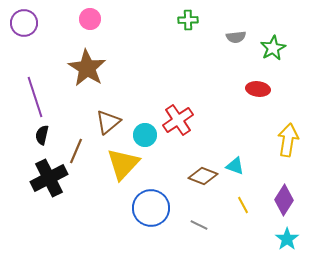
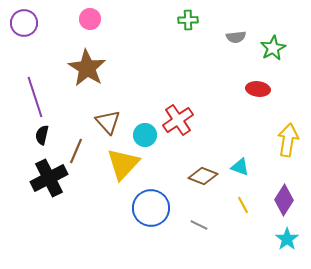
brown triangle: rotated 32 degrees counterclockwise
cyan triangle: moved 5 px right, 1 px down
